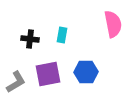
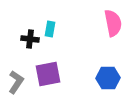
pink semicircle: moved 1 px up
cyan rectangle: moved 12 px left, 6 px up
blue hexagon: moved 22 px right, 6 px down
gray L-shape: rotated 25 degrees counterclockwise
